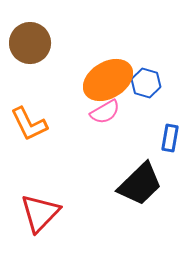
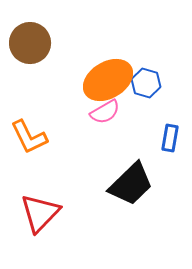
orange L-shape: moved 13 px down
black trapezoid: moved 9 px left
